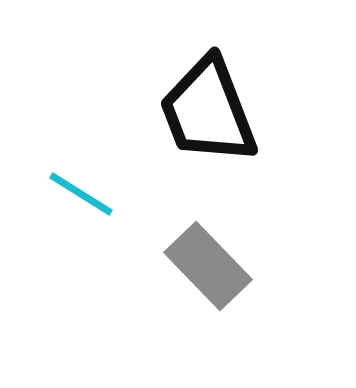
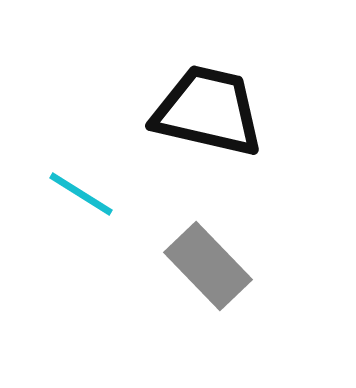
black trapezoid: rotated 124 degrees clockwise
